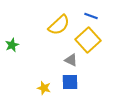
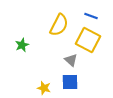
yellow semicircle: rotated 20 degrees counterclockwise
yellow square: rotated 20 degrees counterclockwise
green star: moved 10 px right
gray triangle: rotated 16 degrees clockwise
